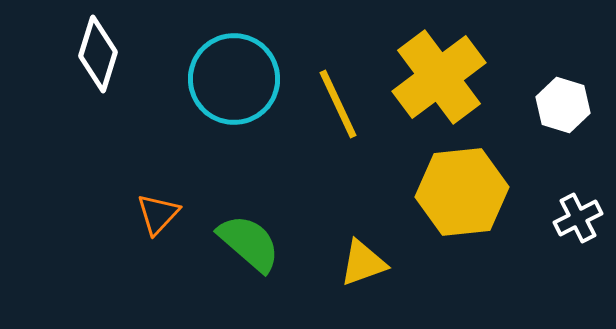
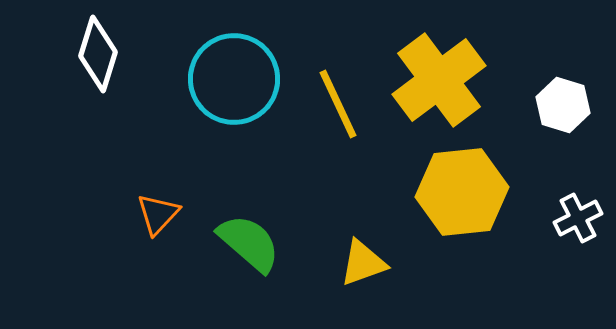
yellow cross: moved 3 px down
